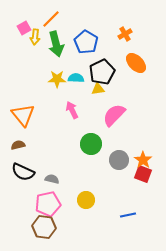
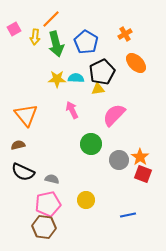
pink square: moved 10 px left, 1 px down
orange triangle: moved 3 px right
orange star: moved 3 px left, 3 px up
